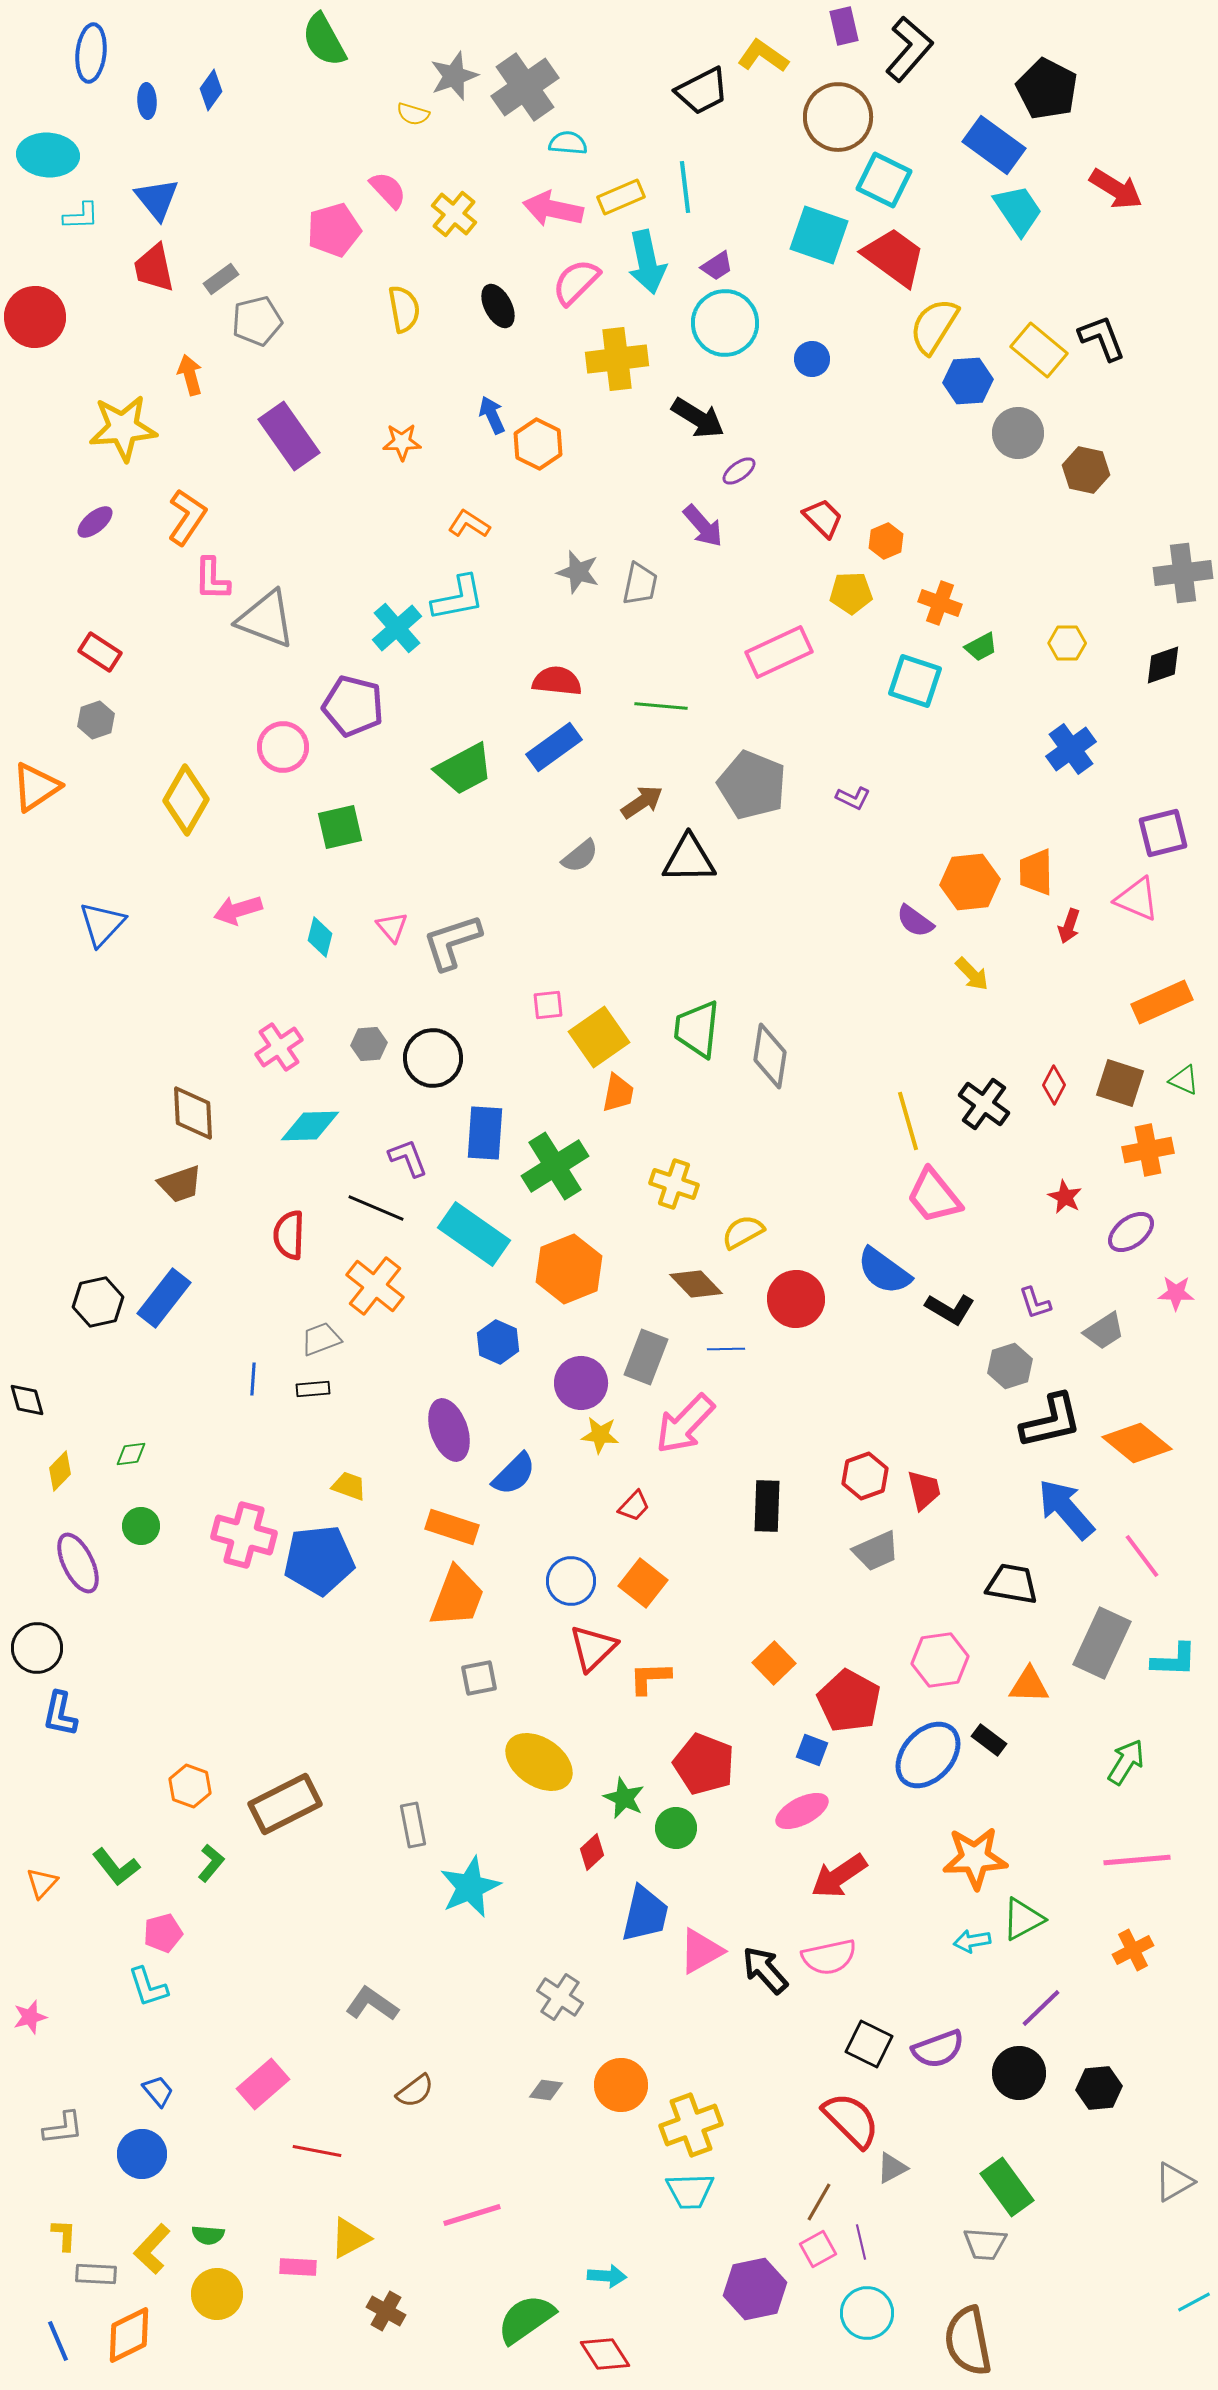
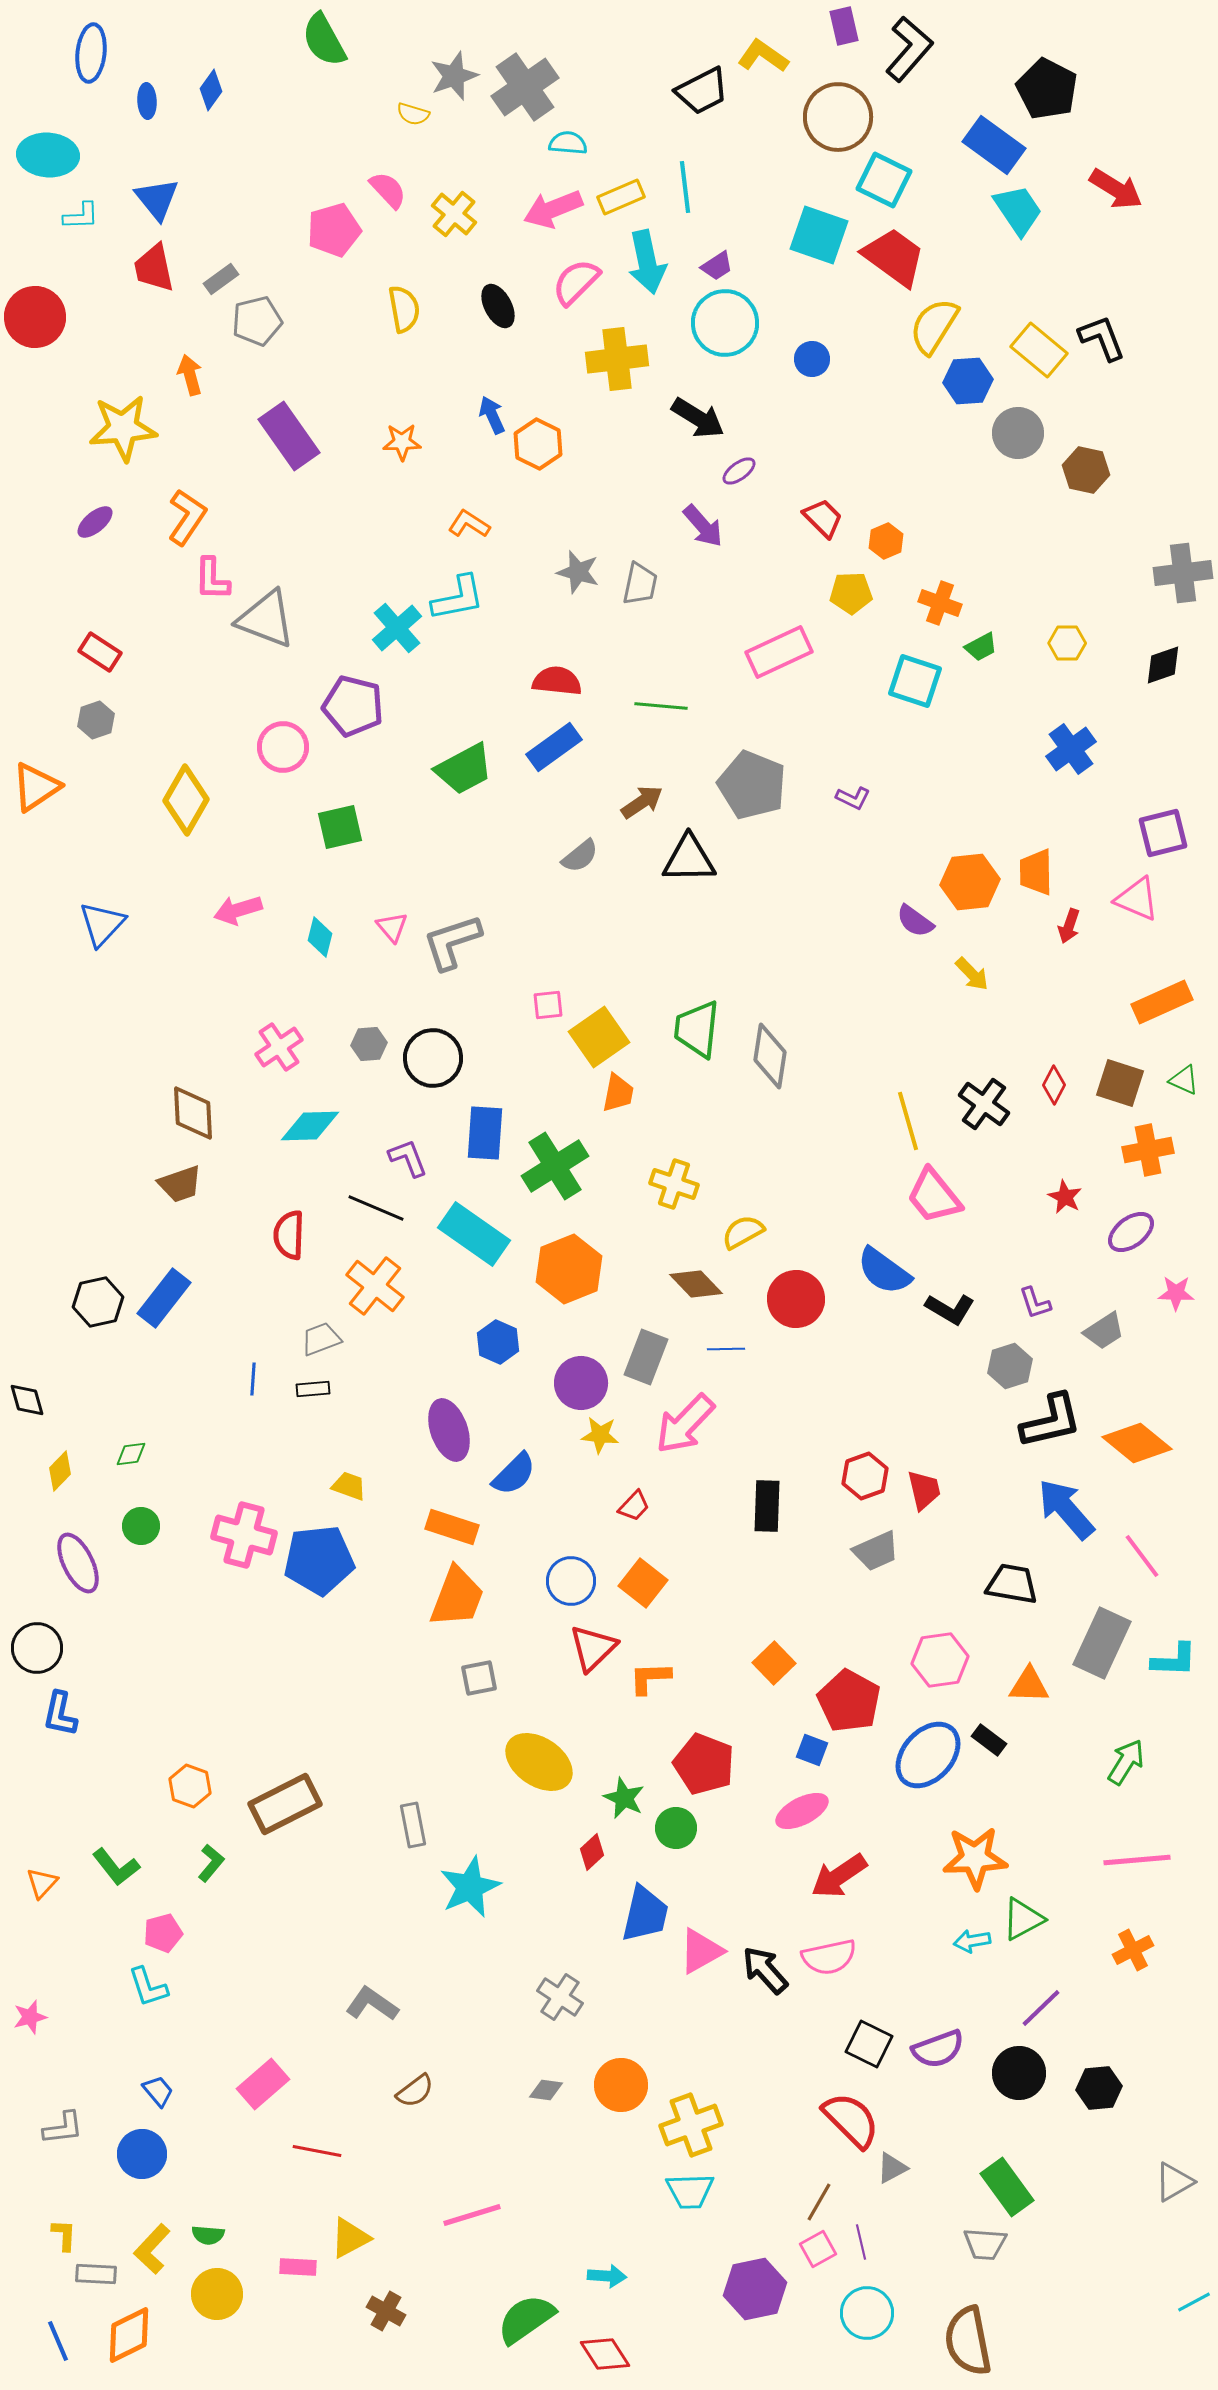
pink arrow at (553, 209): rotated 34 degrees counterclockwise
